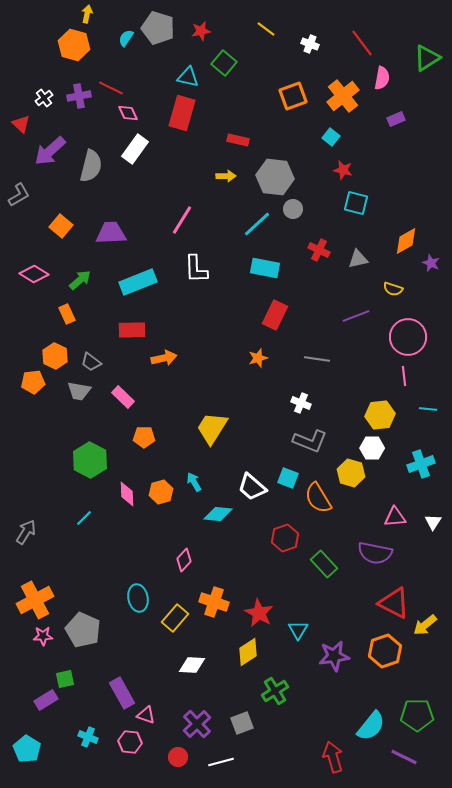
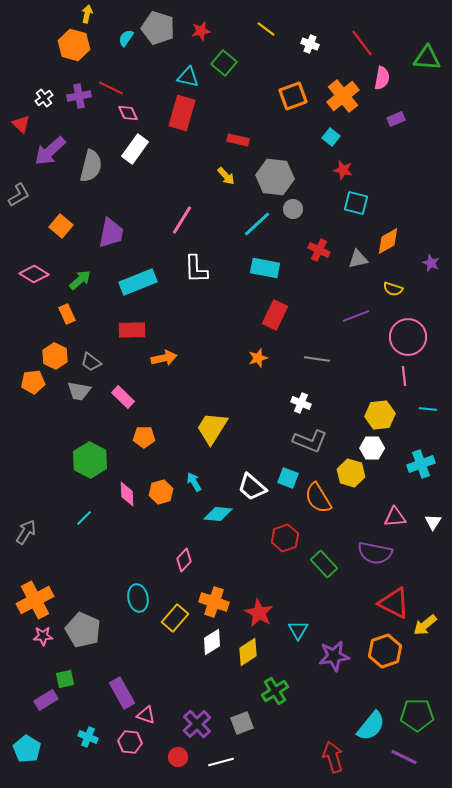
green triangle at (427, 58): rotated 36 degrees clockwise
yellow arrow at (226, 176): rotated 48 degrees clockwise
purple trapezoid at (111, 233): rotated 104 degrees clockwise
orange diamond at (406, 241): moved 18 px left
white diamond at (192, 665): moved 20 px right, 23 px up; rotated 36 degrees counterclockwise
